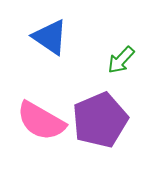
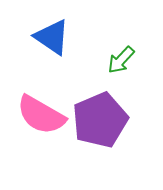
blue triangle: moved 2 px right
pink semicircle: moved 6 px up
